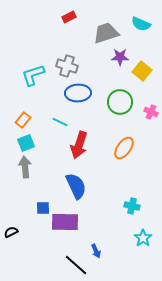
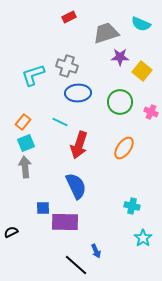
orange rectangle: moved 2 px down
